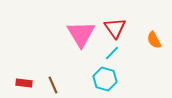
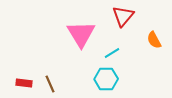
red triangle: moved 8 px right, 12 px up; rotated 15 degrees clockwise
cyan line: rotated 14 degrees clockwise
cyan hexagon: moved 1 px right; rotated 15 degrees counterclockwise
brown line: moved 3 px left, 1 px up
